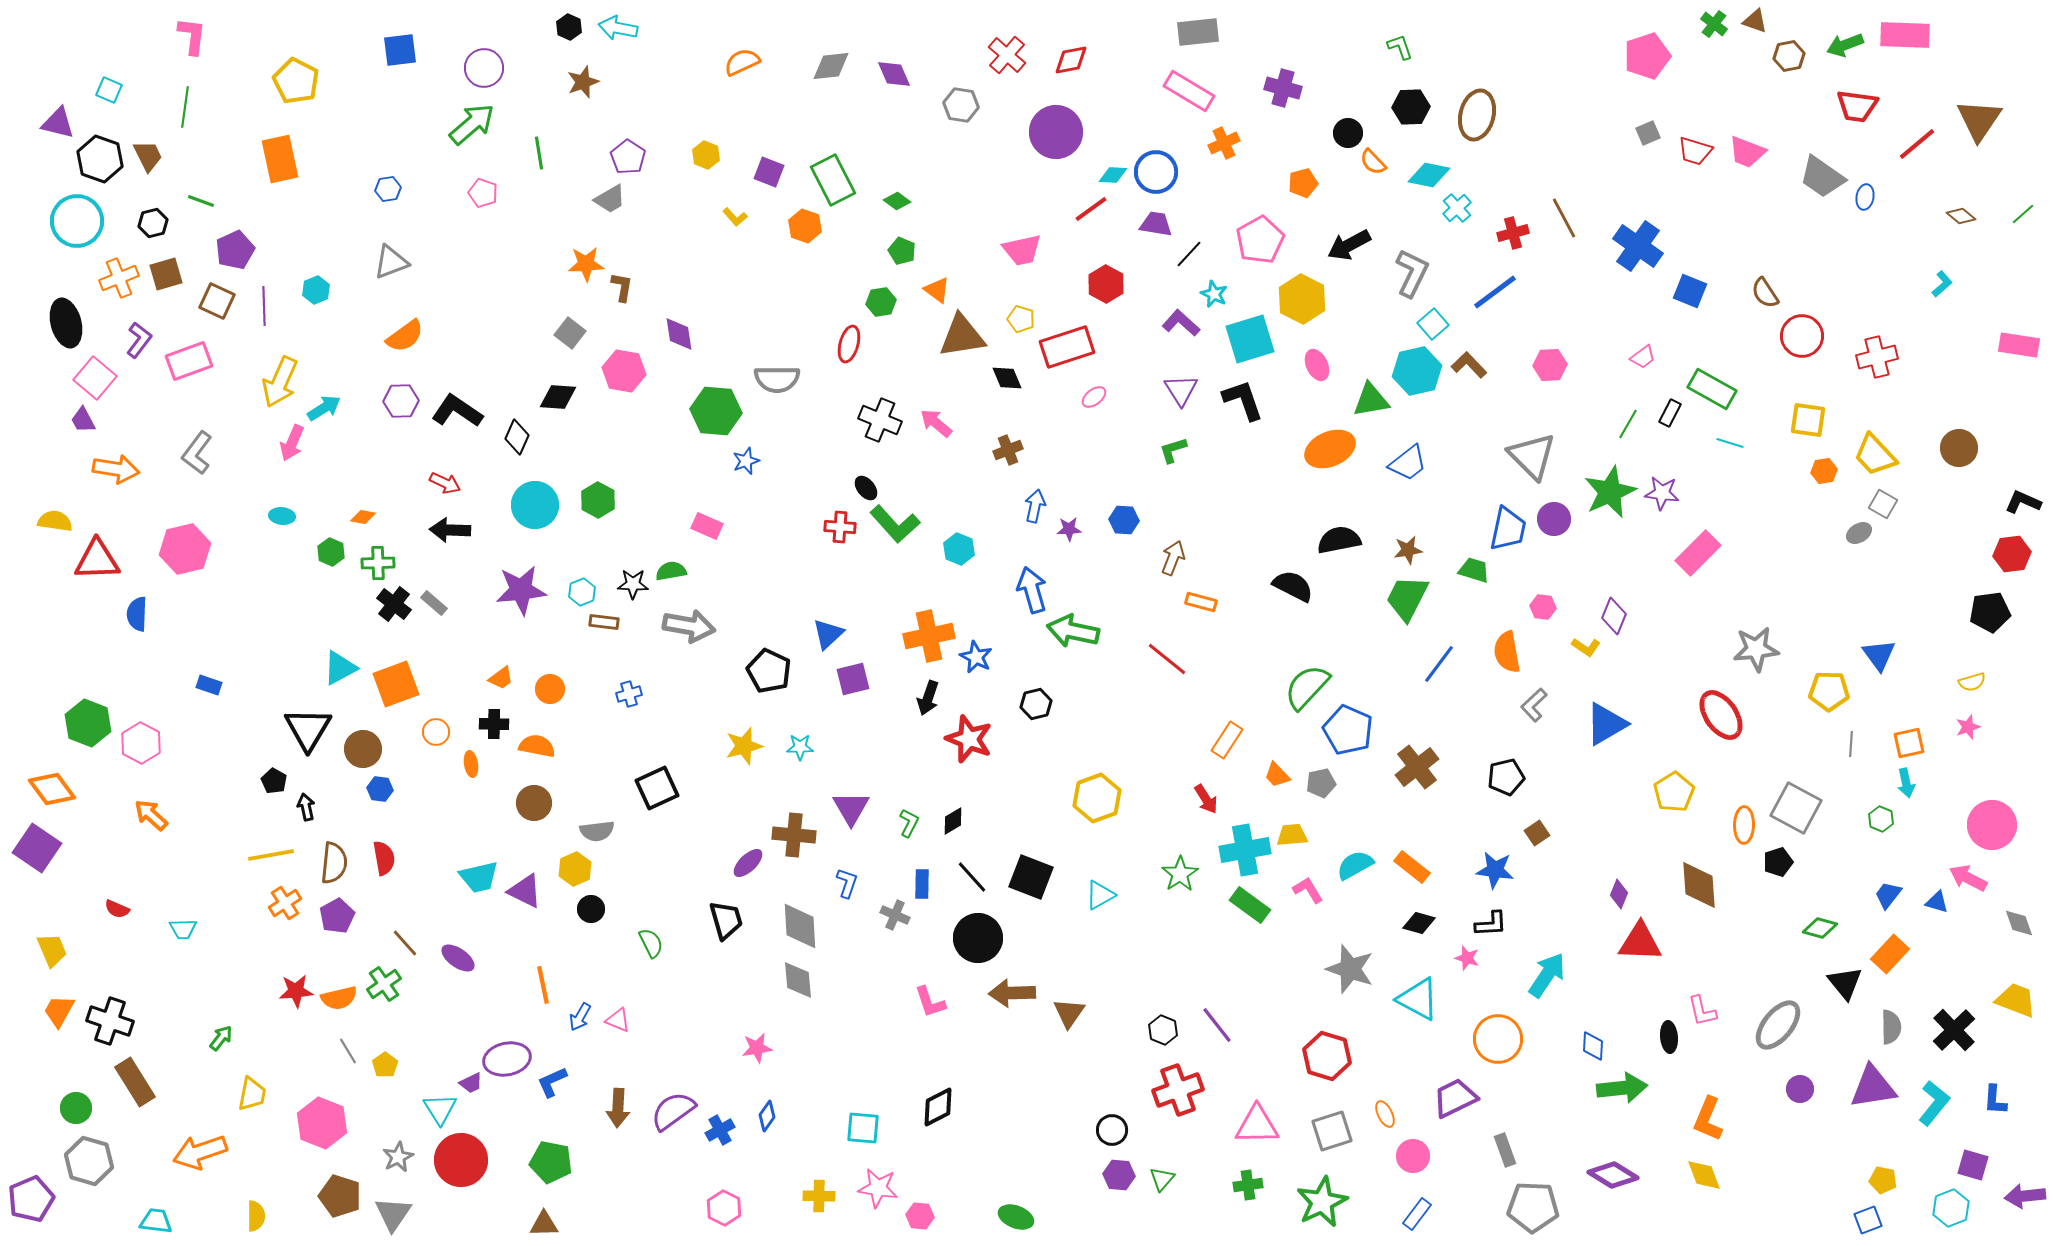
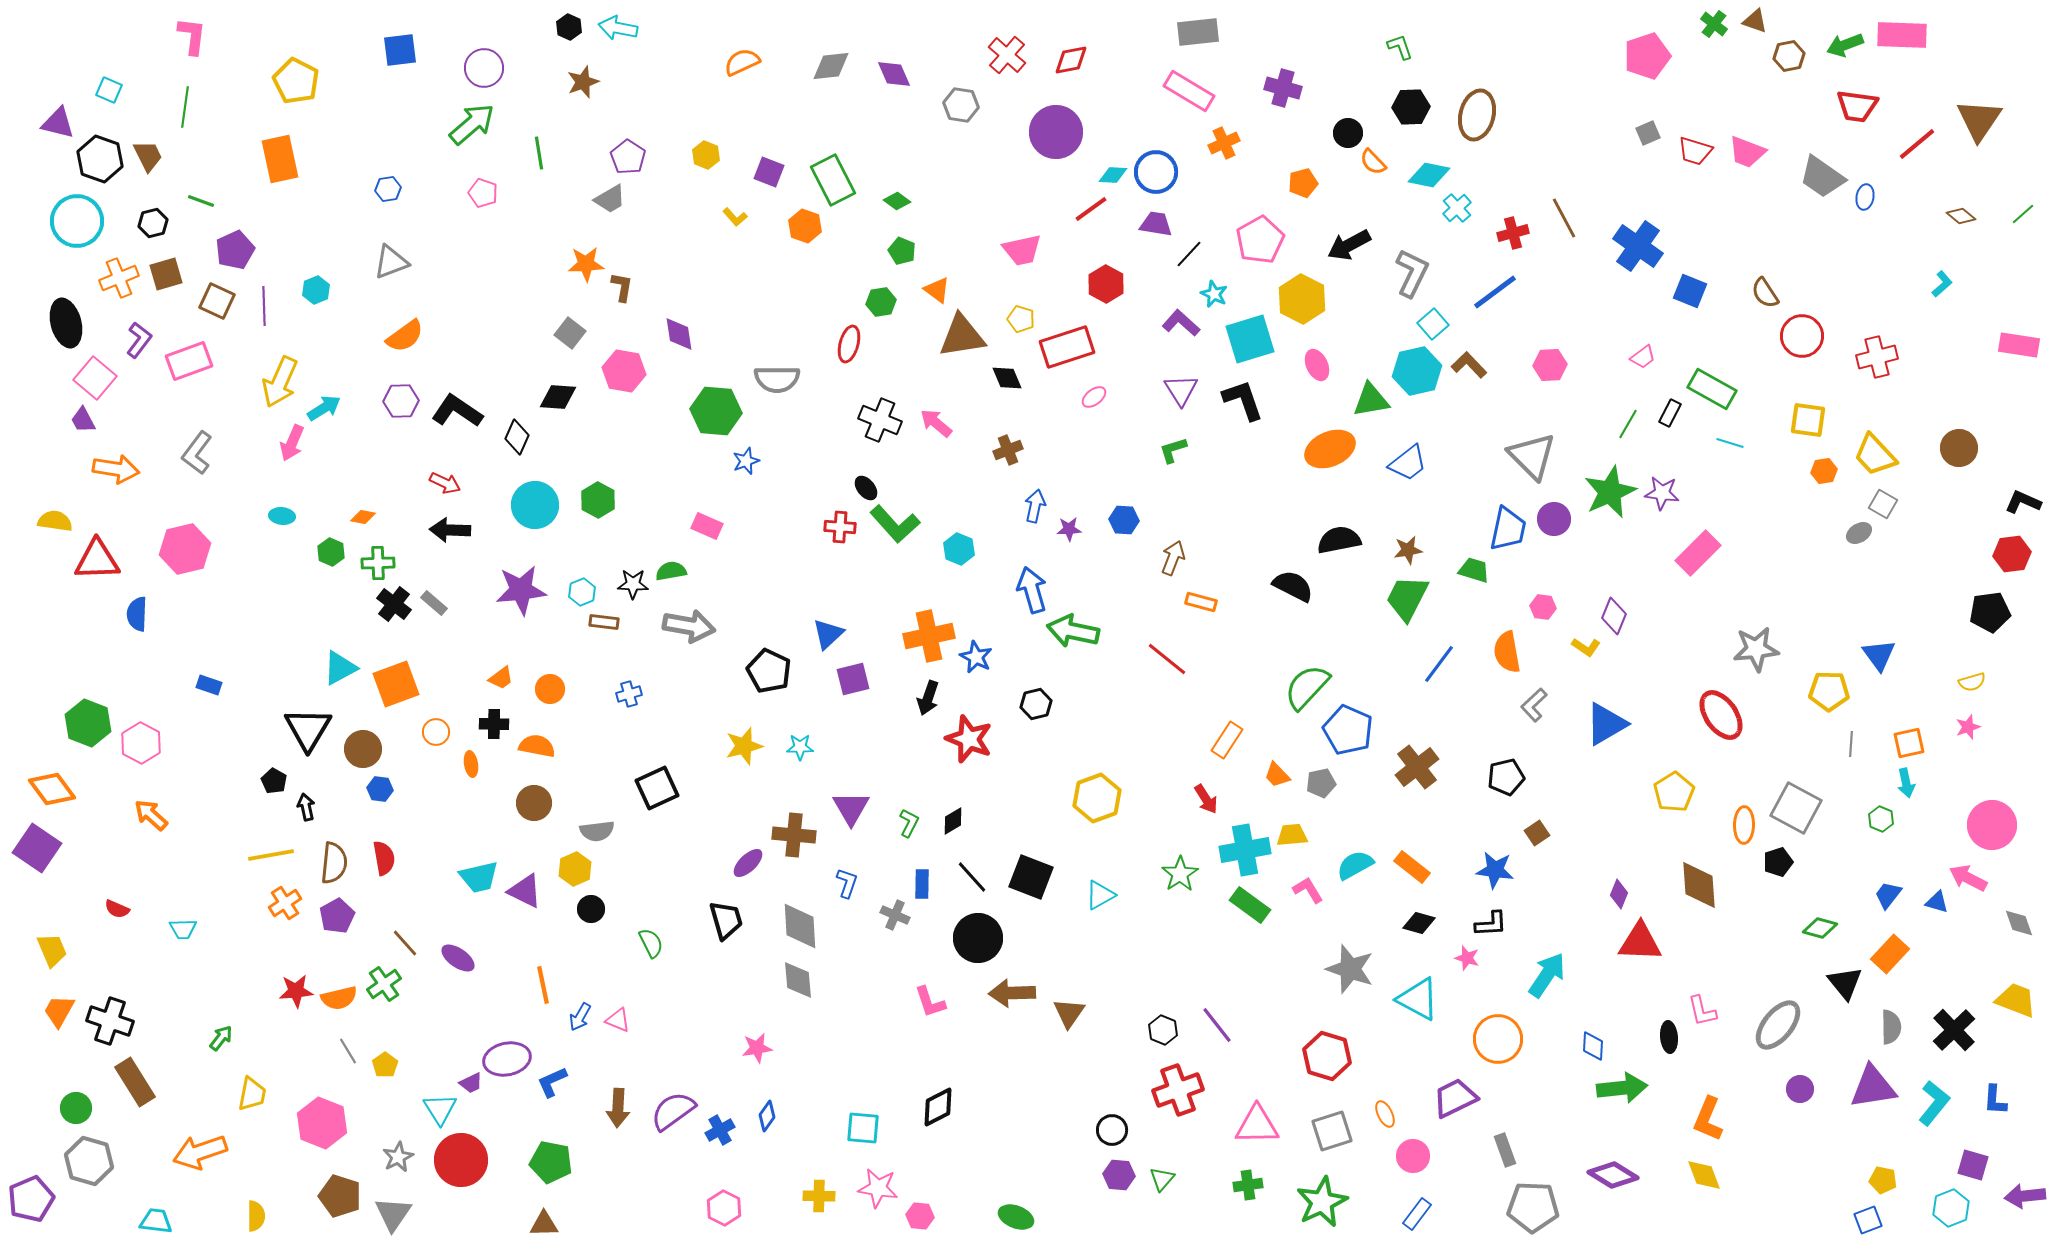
pink rectangle at (1905, 35): moved 3 px left
